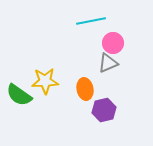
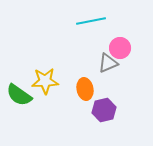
pink circle: moved 7 px right, 5 px down
